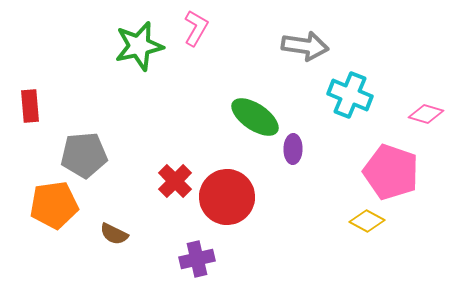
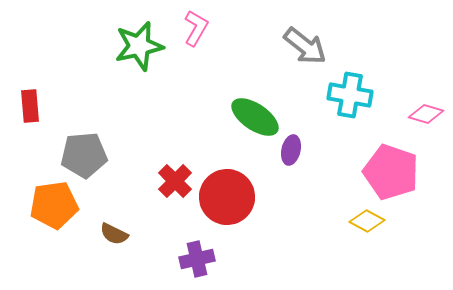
gray arrow: rotated 30 degrees clockwise
cyan cross: rotated 12 degrees counterclockwise
purple ellipse: moved 2 px left, 1 px down; rotated 12 degrees clockwise
